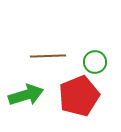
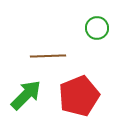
green circle: moved 2 px right, 34 px up
green arrow: rotated 28 degrees counterclockwise
